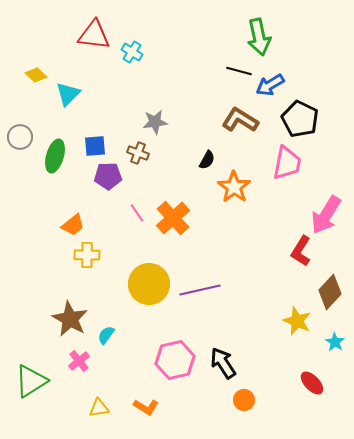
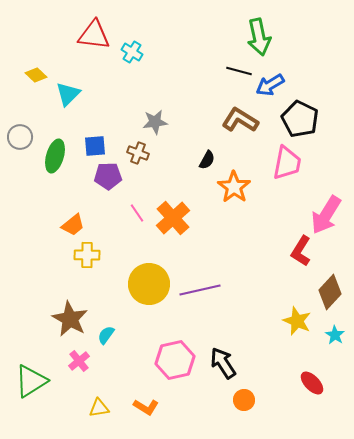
cyan star: moved 7 px up
